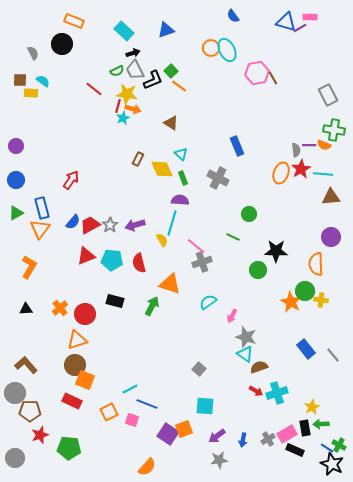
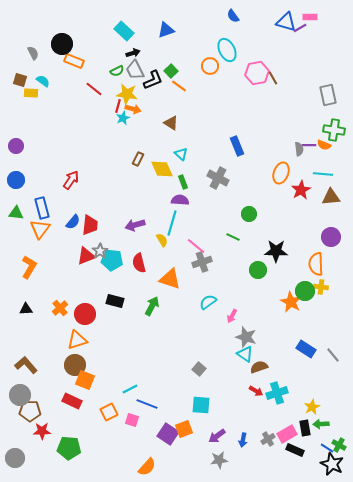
orange rectangle at (74, 21): moved 40 px down
orange circle at (211, 48): moved 1 px left, 18 px down
brown square at (20, 80): rotated 16 degrees clockwise
gray rectangle at (328, 95): rotated 15 degrees clockwise
gray semicircle at (296, 150): moved 3 px right, 1 px up
red star at (301, 169): moved 21 px down
green rectangle at (183, 178): moved 4 px down
green triangle at (16, 213): rotated 35 degrees clockwise
red trapezoid at (90, 225): rotated 125 degrees clockwise
gray star at (110, 225): moved 10 px left, 26 px down
orange triangle at (170, 284): moved 5 px up
yellow cross at (321, 300): moved 13 px up
blue rectangle at (306, 349): rotated 18 degrees counterclockwise
gray circle at (15, 393): moved 5 px right, 2 px down
cyan square at (205, 406): moved 4 px left, 1 px up
red star at (40, 435): moved 2 px right, 4 px up; rotated 18 degrees clockwise
